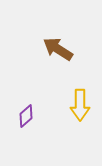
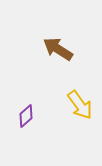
yellow arrow: rotated 36 degrees counterclockwise
